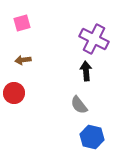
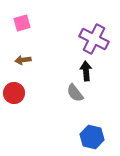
gray semicircle: moved 4 px left, 12 px up
